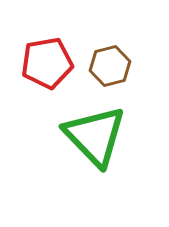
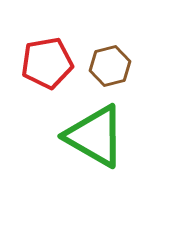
green triangle: rotated 16 degrees counterclockwise
